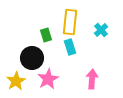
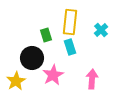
pink star: moved 5 px right, 4 px up
